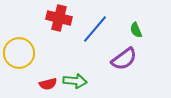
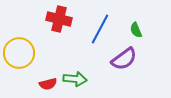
red cross: moved 1 px down
blue line: moved 5 px right; rotated 12 degrees counterclockwise
green arrow: moved 2 px up
